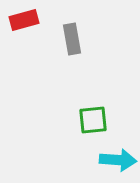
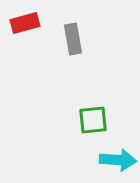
red rectangle: moved 1 px right, 3 px down
gray rectangle: moved 1 px right
